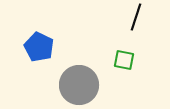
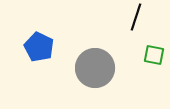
green square: moved 30 px right, 5 px up
gray circle: moved 16 px right, 17 px up
